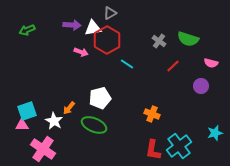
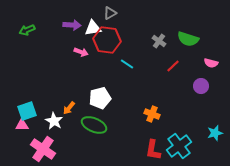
red hexagon: rotated 24 degrees counterclockwise
